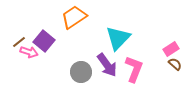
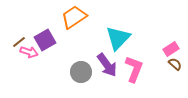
purple square: moved 1 px right, 1 px up; rotated 20 degrees clockwise
